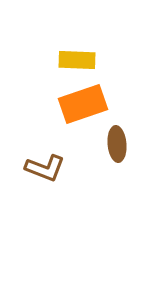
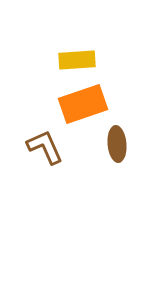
yellow rectangle: rotated 6 degrees counterclockwise
brown L-shape: moved 21 px up; rotated 135 degrees counterclockwise
